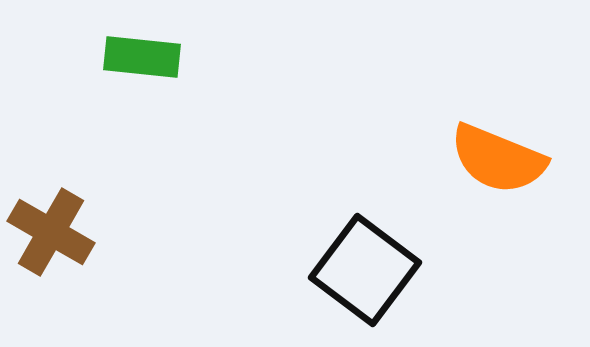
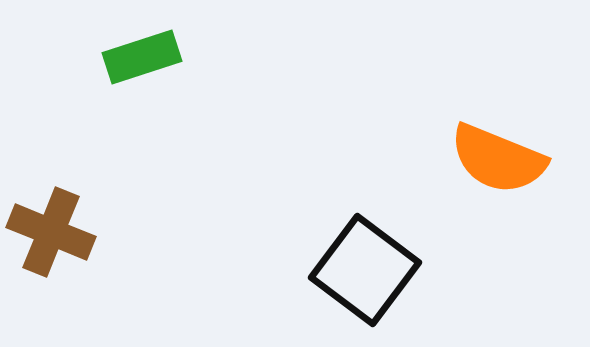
green rectangle: rotated 24 degrees counterclockwise
brown cross: rotated 8 degrees counterclockwise
